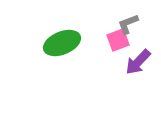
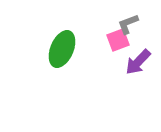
green ellipse: moved 6 px down; rotated 45 degrees counterclockwise
